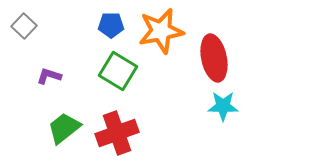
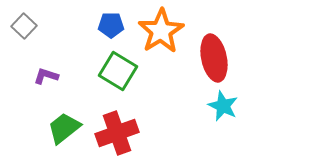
orange star: rotated 21 degrees counterclockwise
purple L-shape: moved 3 px left
cyan star: rotated 24 degrees clockwise
